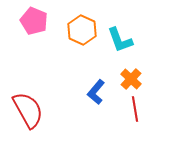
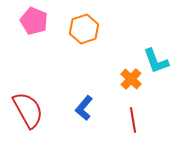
orange hexagon: moved 2 px right, 1 px up; rotated 16 degrees clockwise
cyan L-shape: moved 36 px right, 21 px down
blue L-shape: moved 12 px left, 16 px down
red line: moved 2 px left, 11 px down
